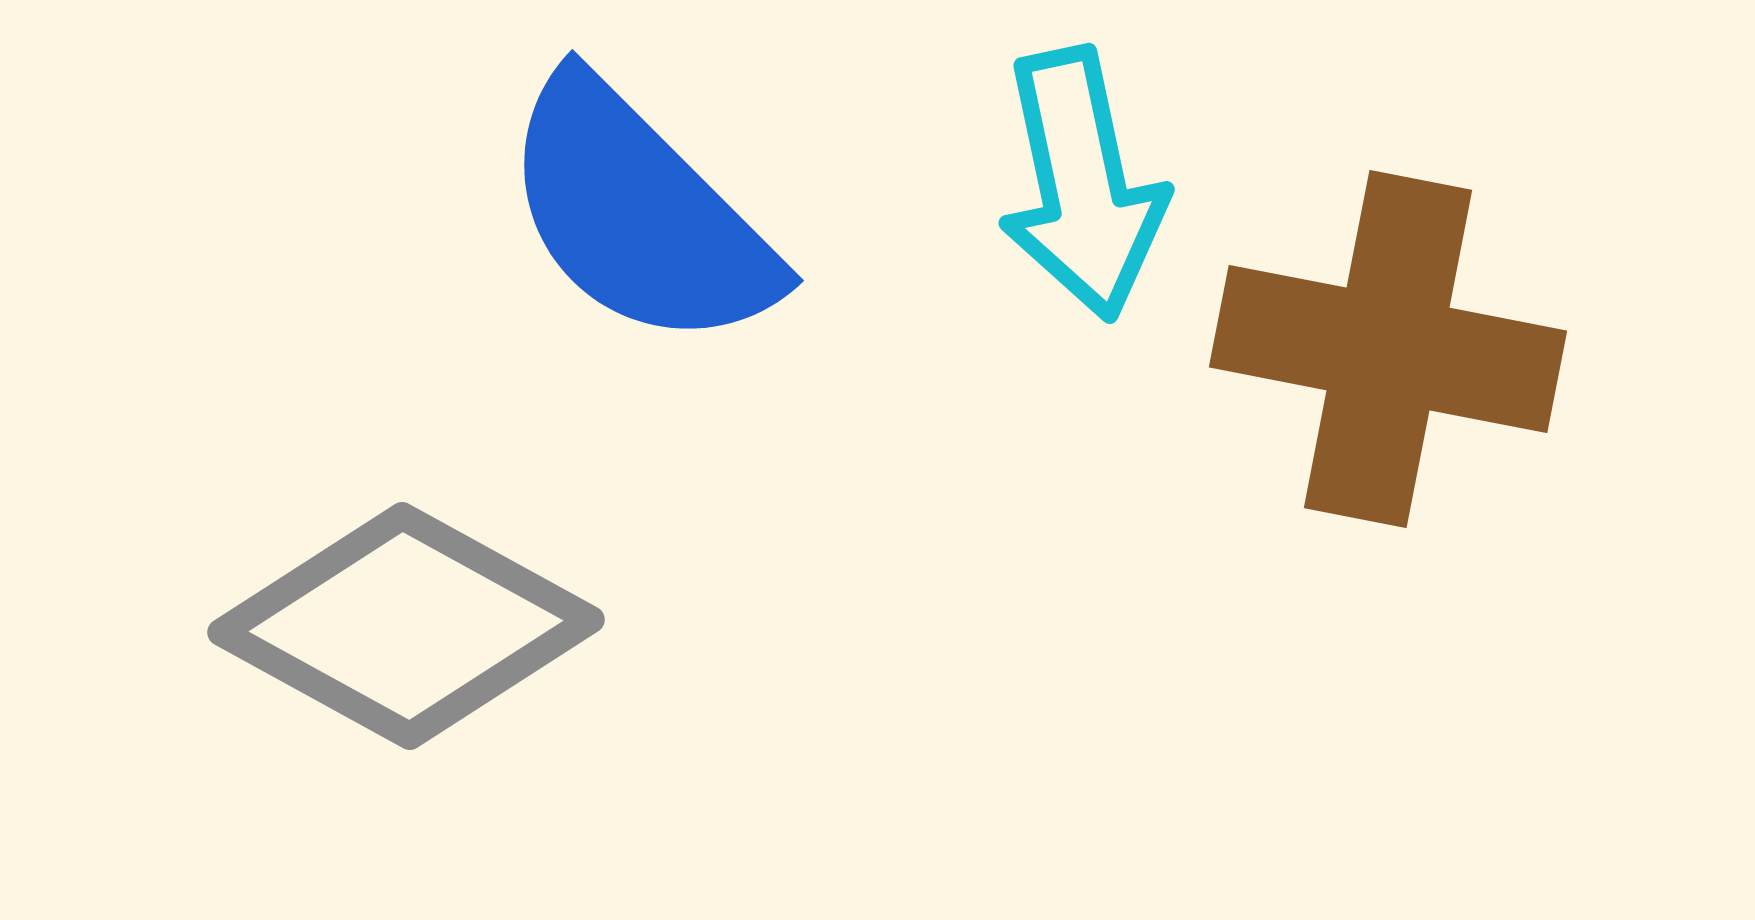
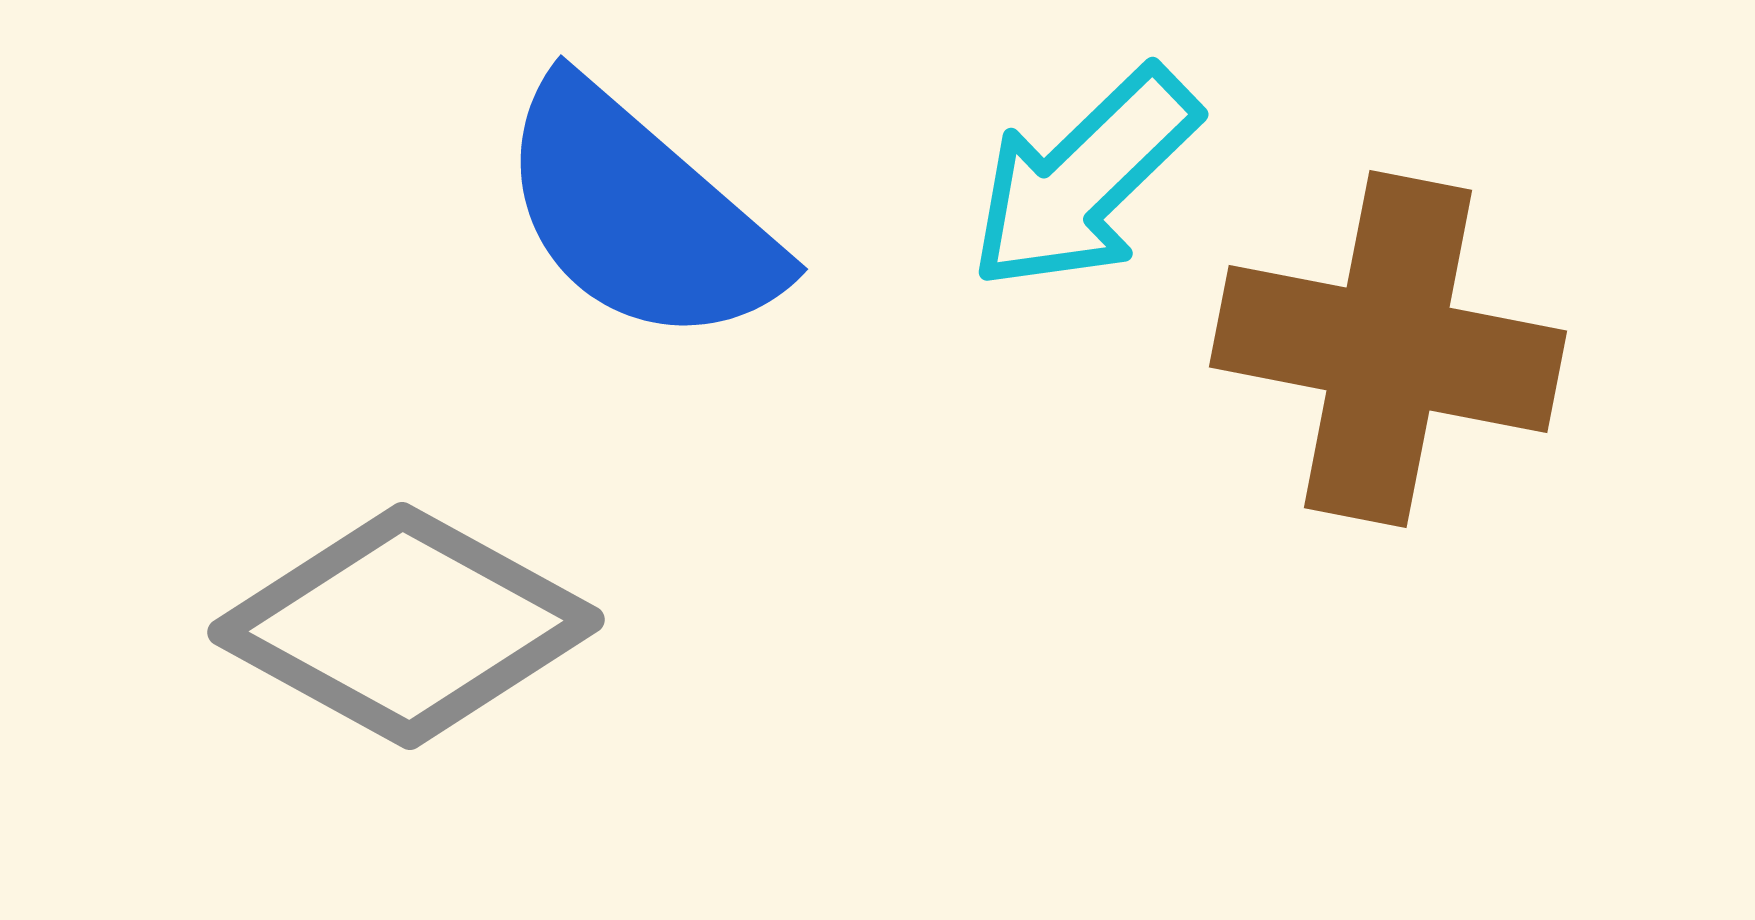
cyan arrow: moved 2 px right, 5 px up; rotated 58 degrees clockwise
blue semicircle: rotated 4 degrees counterclockwise
